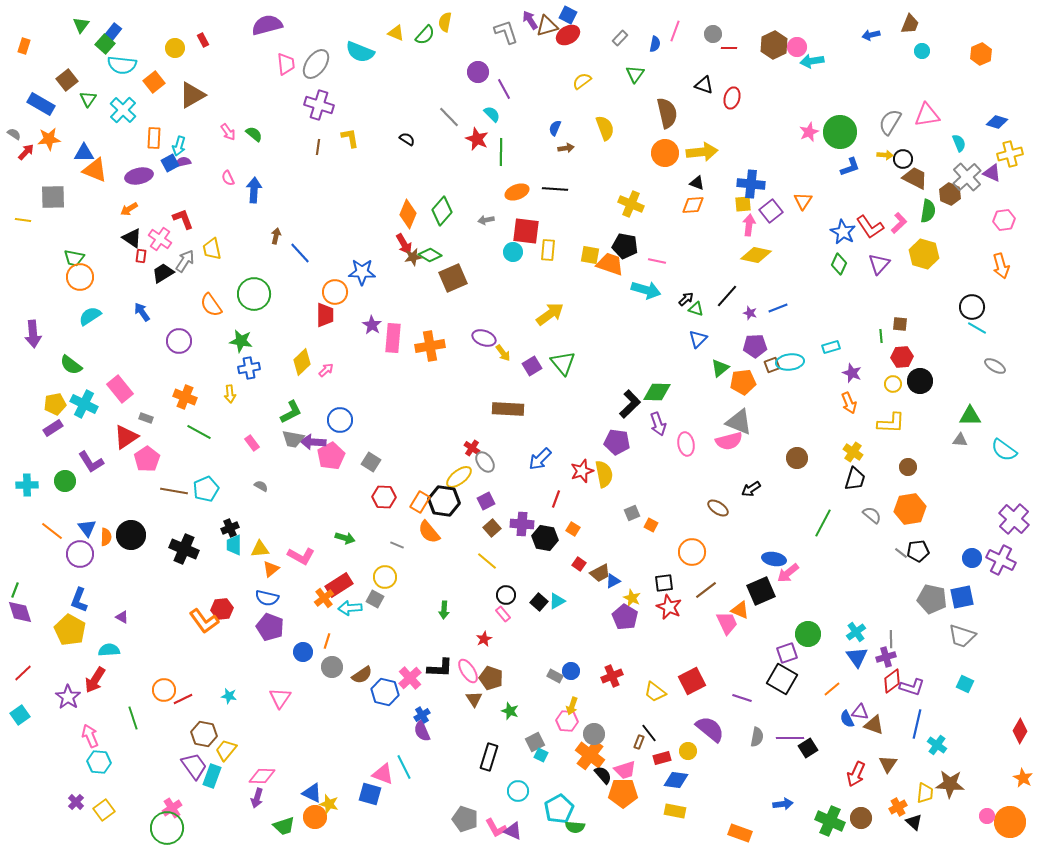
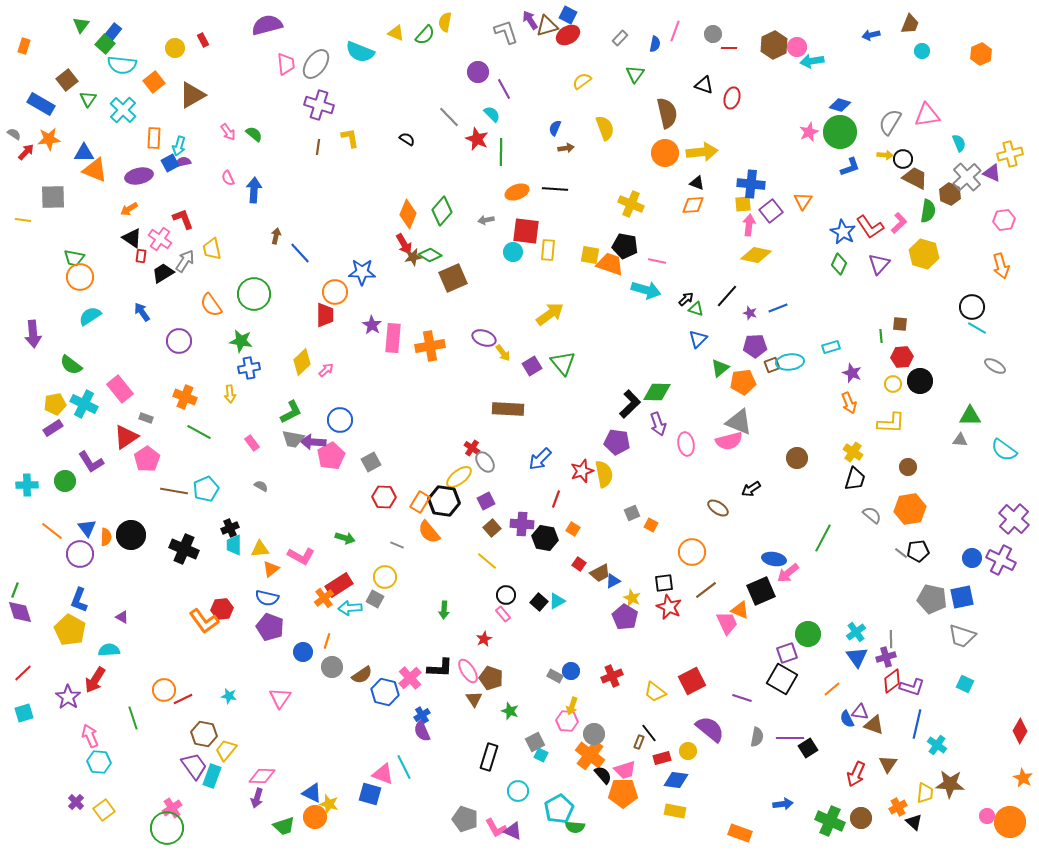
blue diamond at (997, 122): moved 157 px left, 17 px up
gray square at (371, 462): rotated 30 degrees clockwise
green line at (823, 523): moved 15 px down
cyan square at (20, 715): moved 4 px right, 2 px up; rotated 18 degrees clockwise
